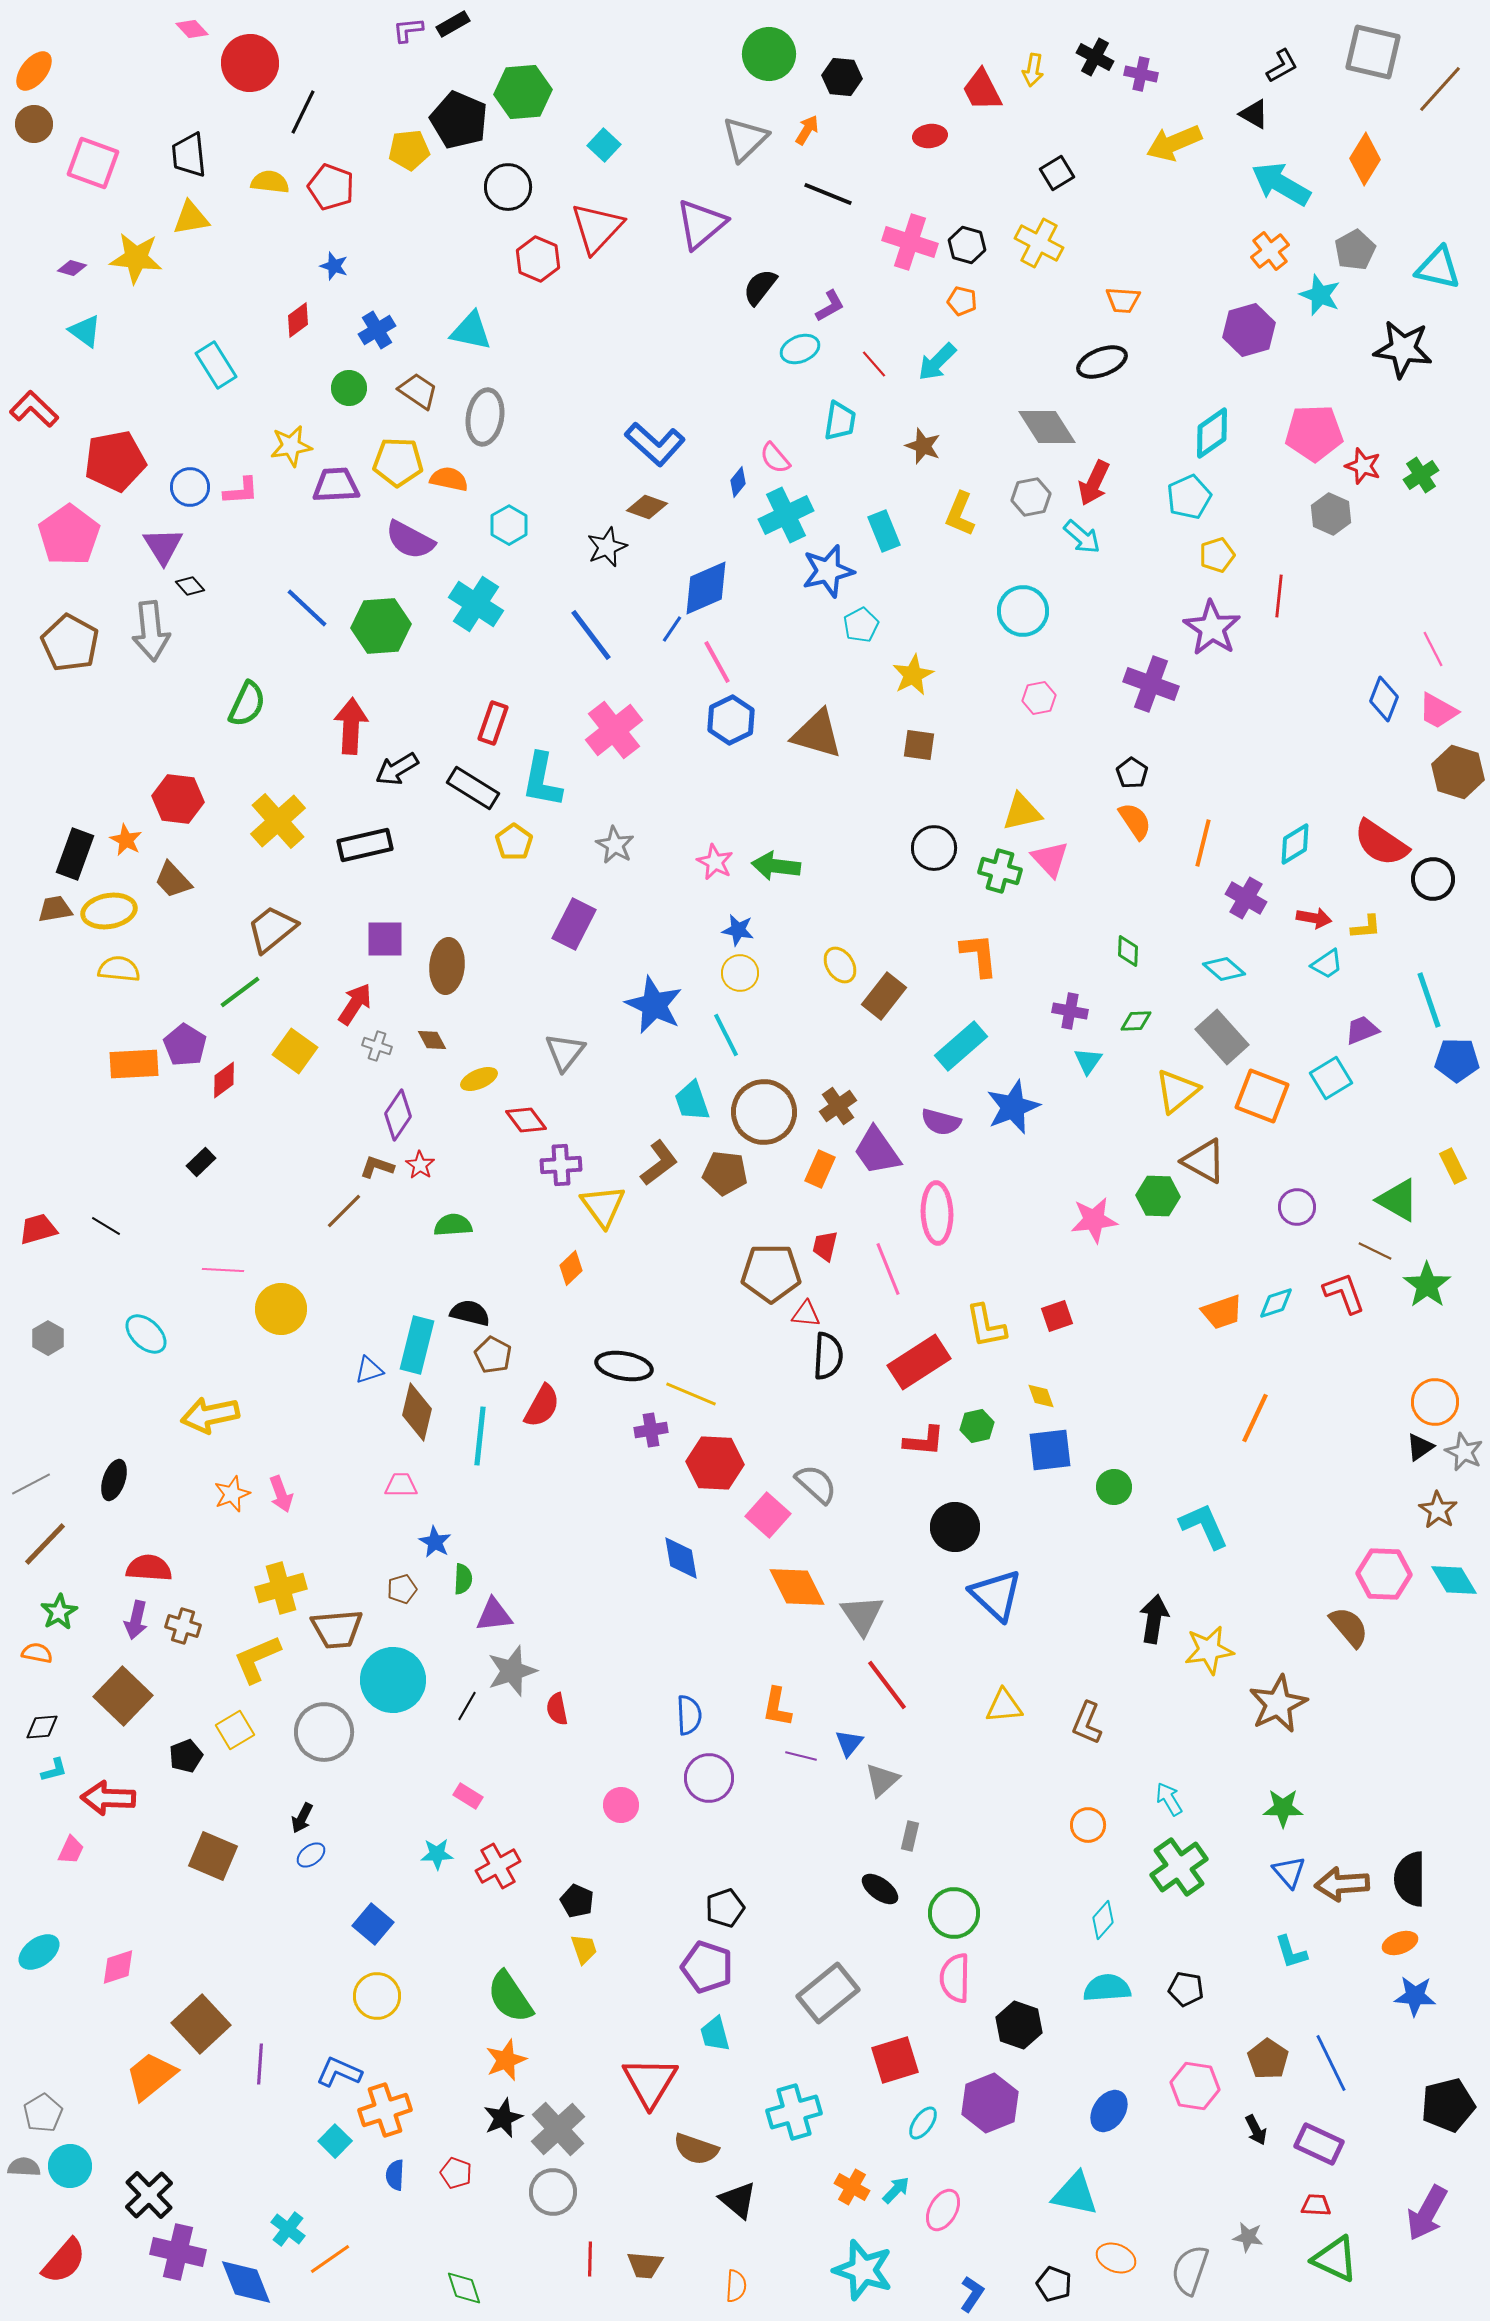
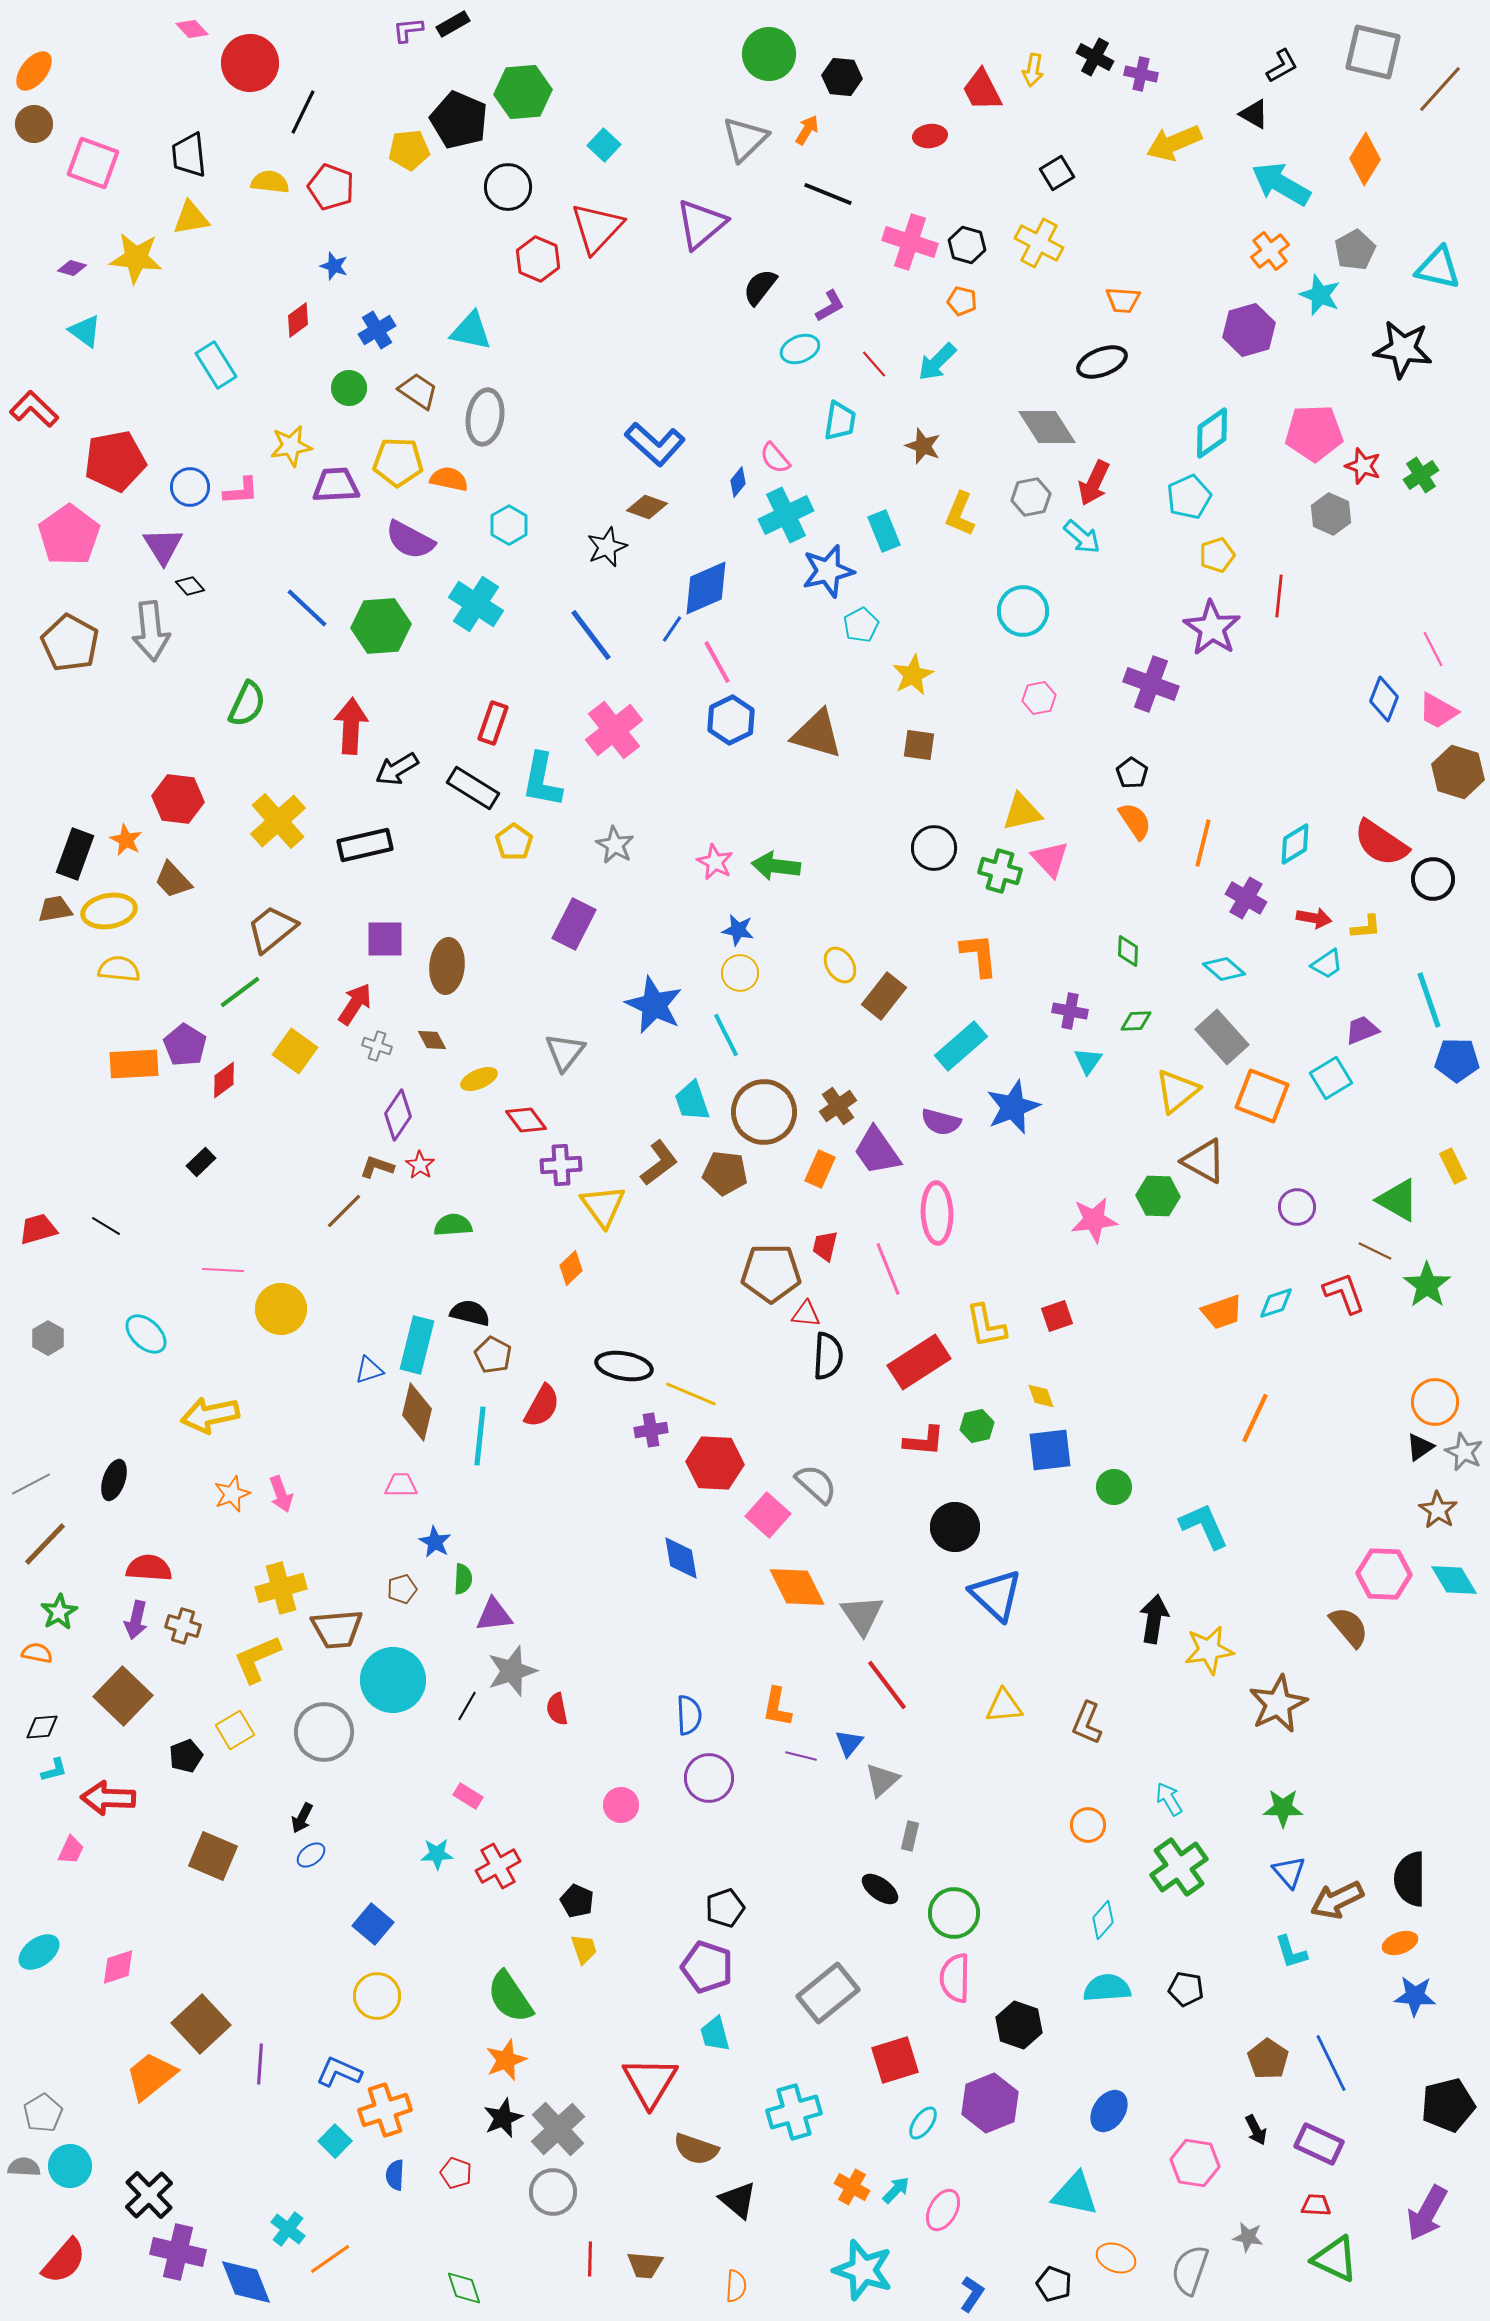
brown arrow at (1342, 1884): moved 5 px left, 16 px down; rotated 22 degrees counterclockwise
pink hexagon at (1195, 2086): moved 77 px down
